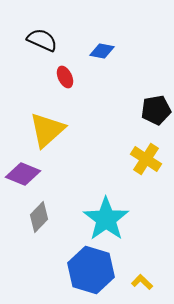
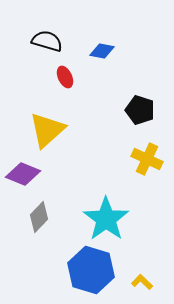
black semicircle: moved 5 px right, 1 px down; rotated 8 degrees counterclockwise
black pentagon: moved 16 px left; rotated 28 degrees clockwise
yellow cross: moved 1 px right; rotated 8 degrees counterclockwise
